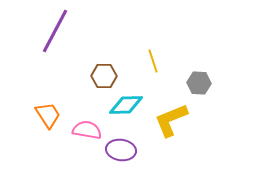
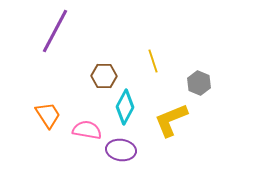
gray hexagon: rotated 20 degrees clockwise
cyan diamond: moved 1 px left, 2 px down; rotated 60 degrees counterclockwise
